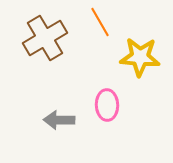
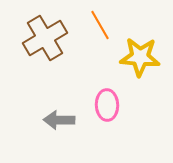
orange line: moved 3 px down
